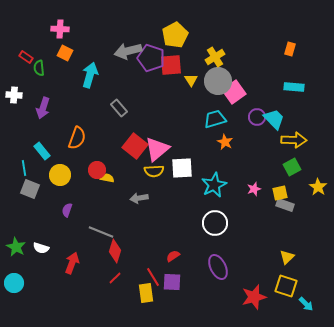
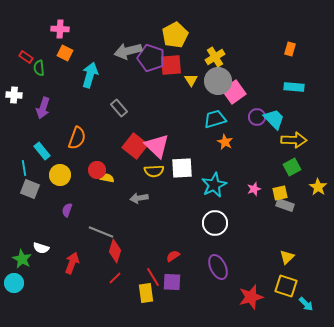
pink triangle at (157, 149): moved 3 px up; rotated 36 degrees counterclockwise
green star at (16, 247): moved 6 px right, 12 px down
red star at (254, 297): moved 3 px left
